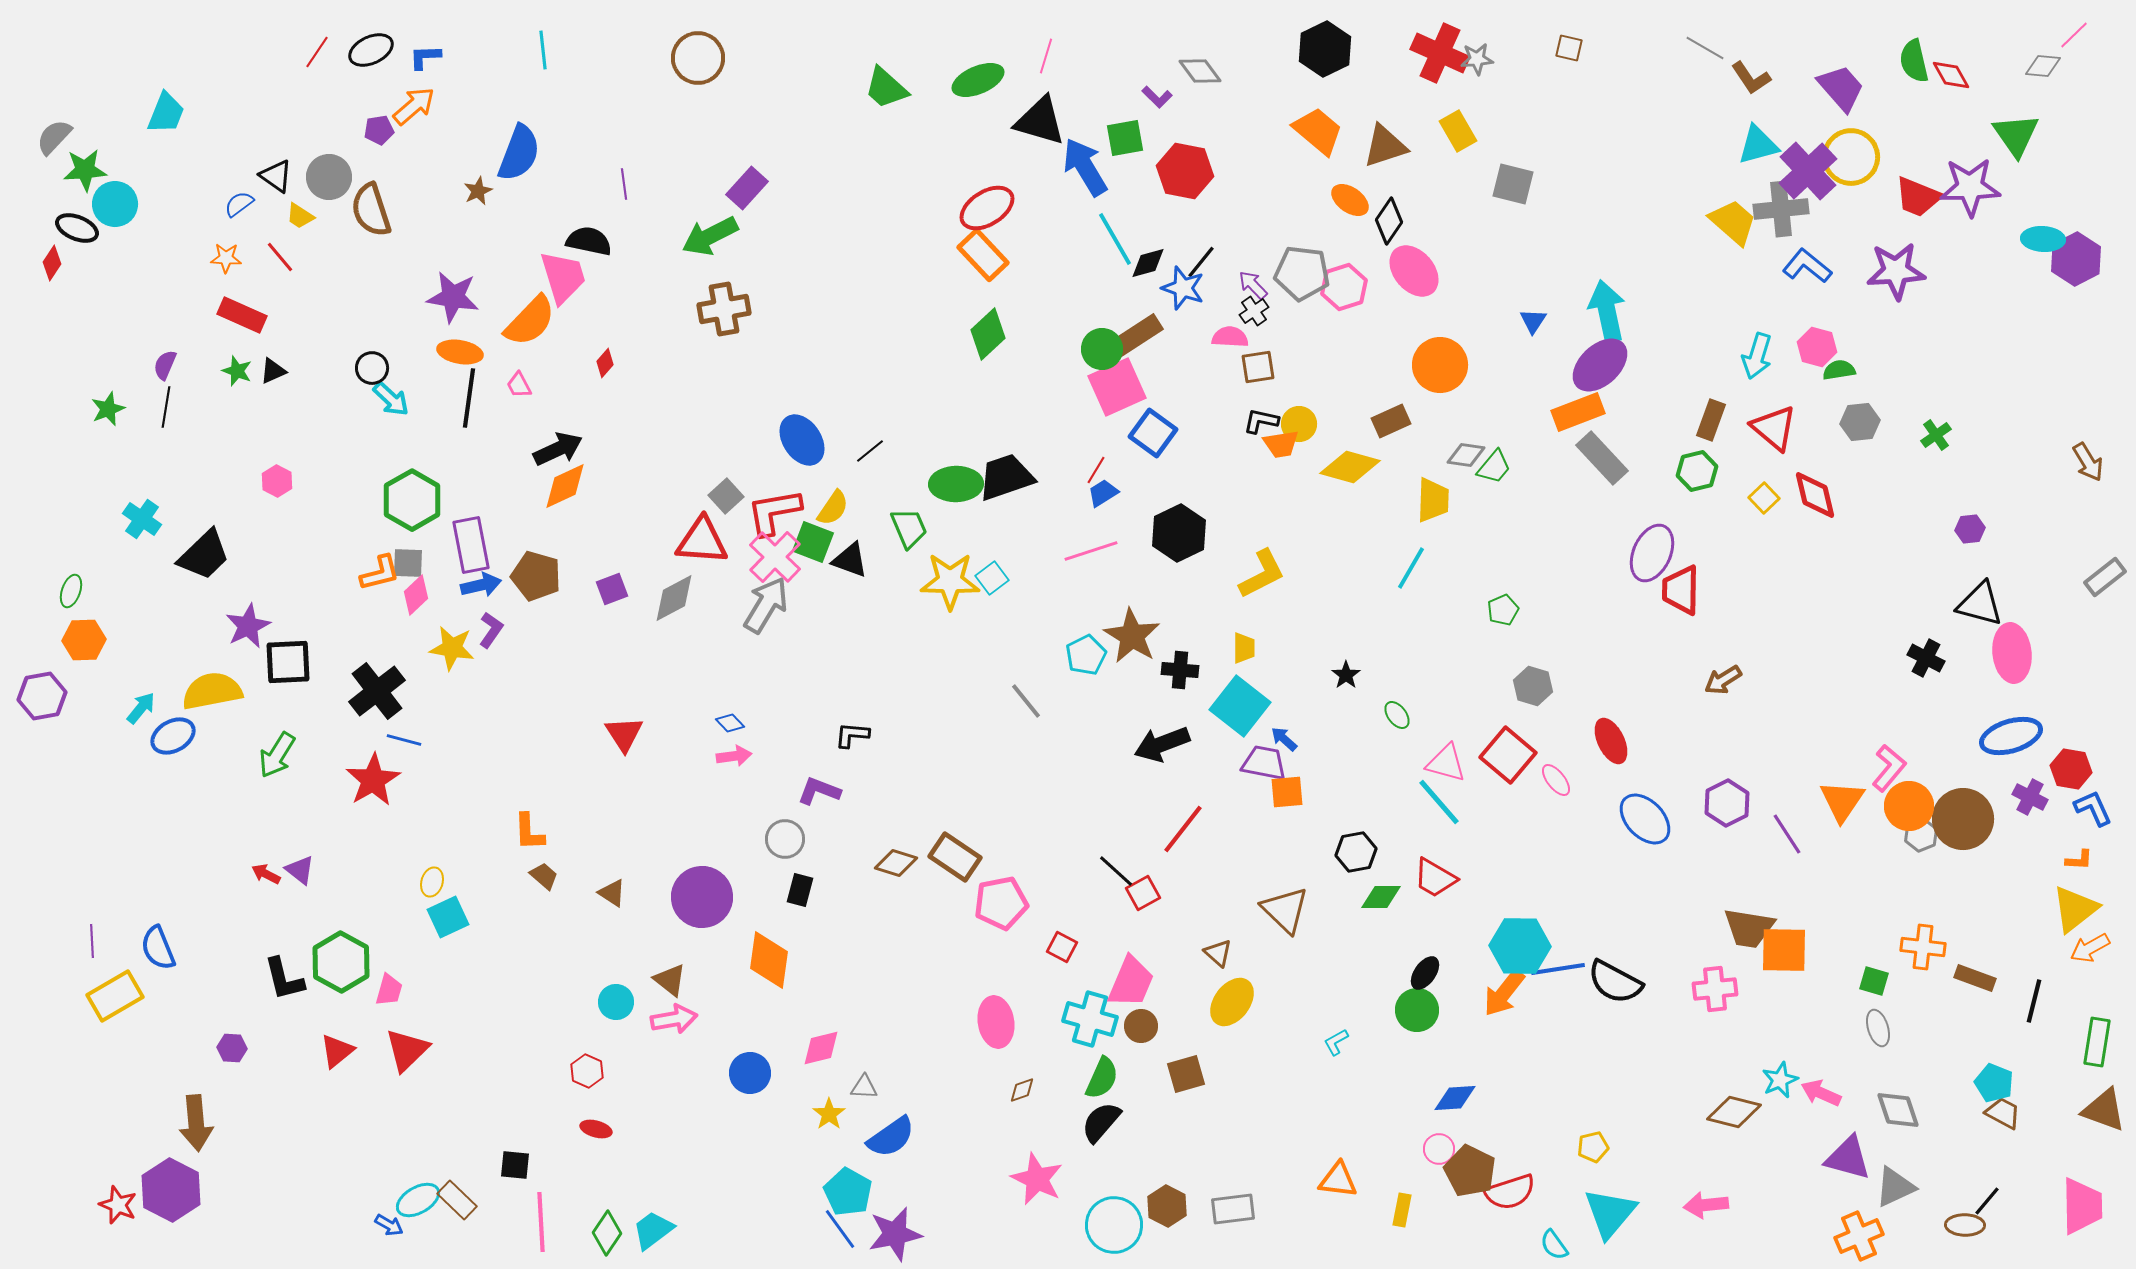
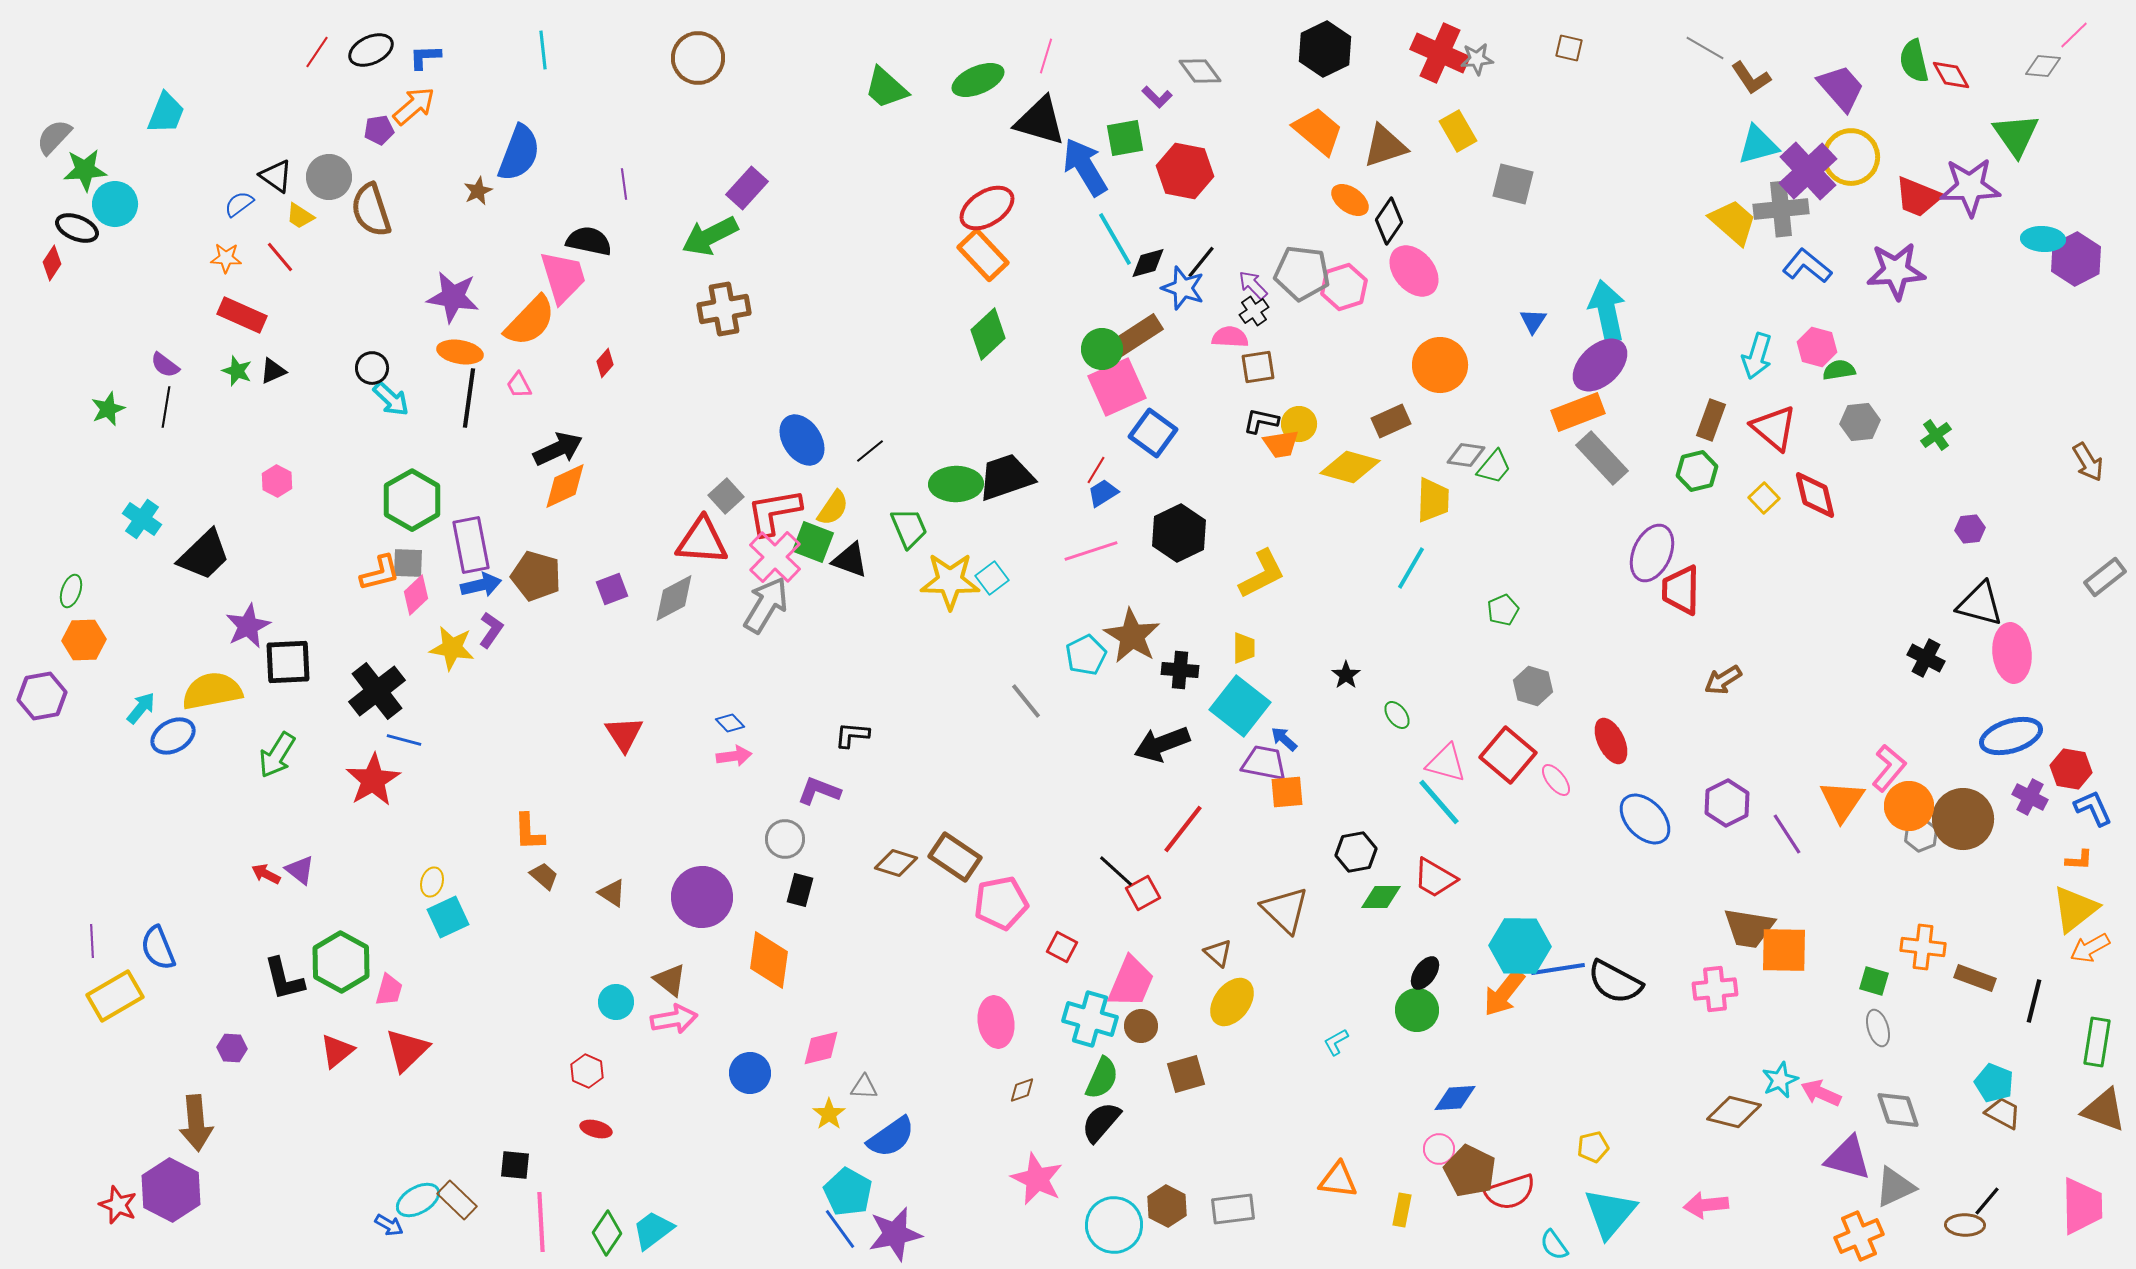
purple semicircle at (165, 365): rotated 76 degrees counterclockwise
